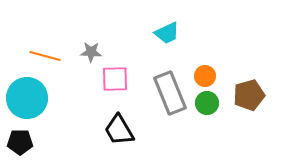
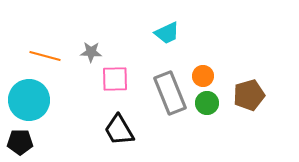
orange circle: moved 2 px left
cyan circle: moved 2 px right, 2 px down
